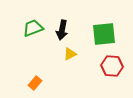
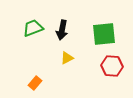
yellow triangle: moved 3 px left, 4 px down
